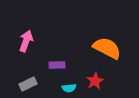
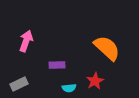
orange semicircle: rotated 16 degrees clockwise
gray rectangle: moved 9 px left
